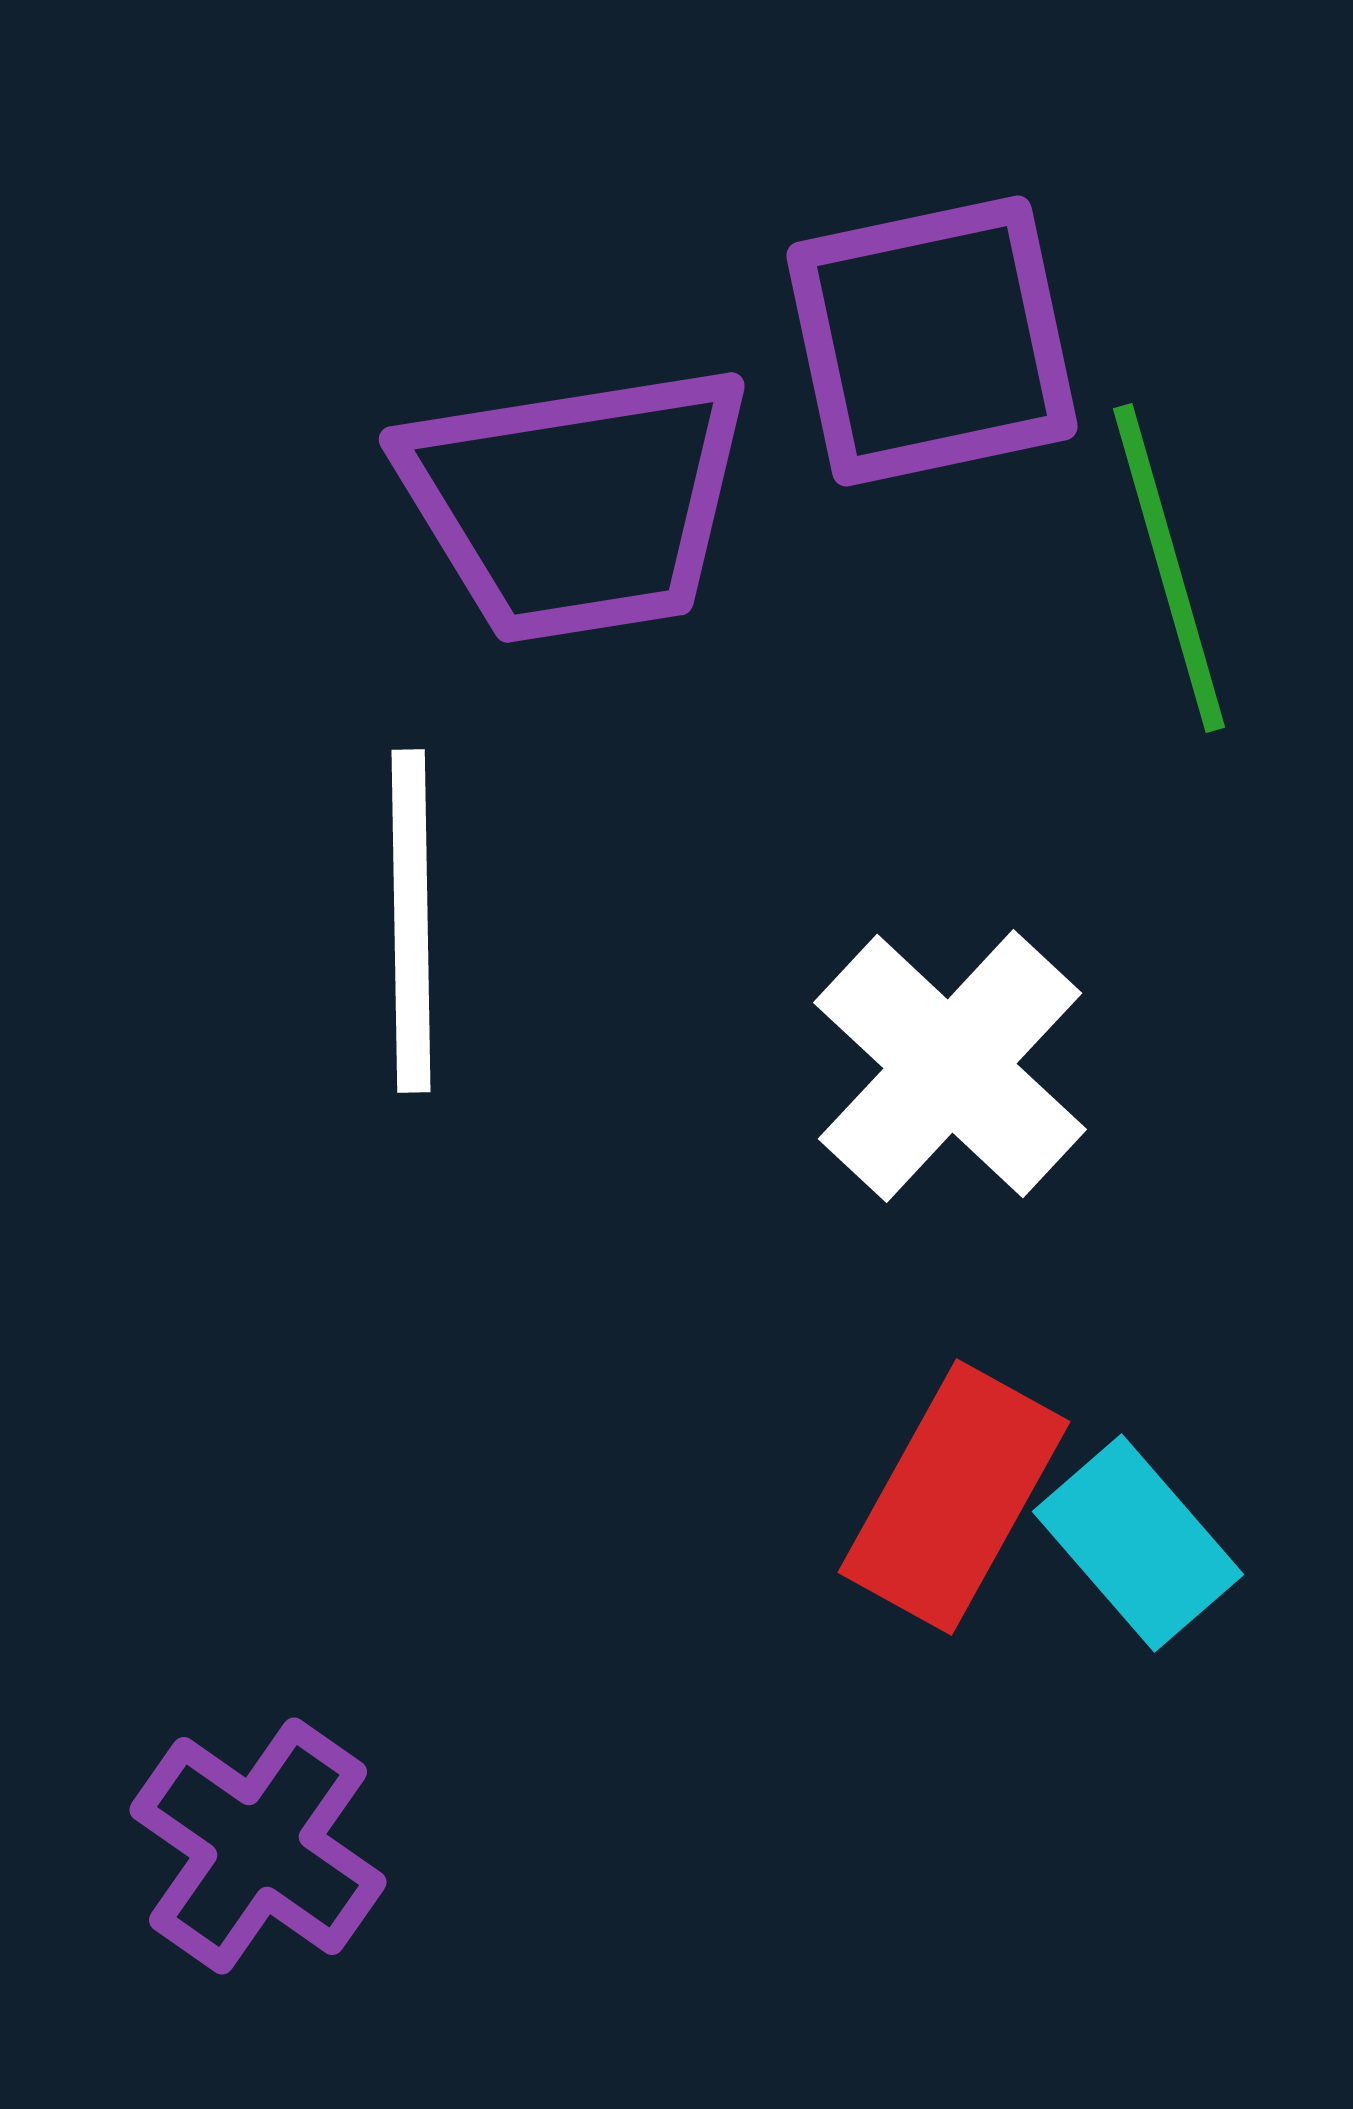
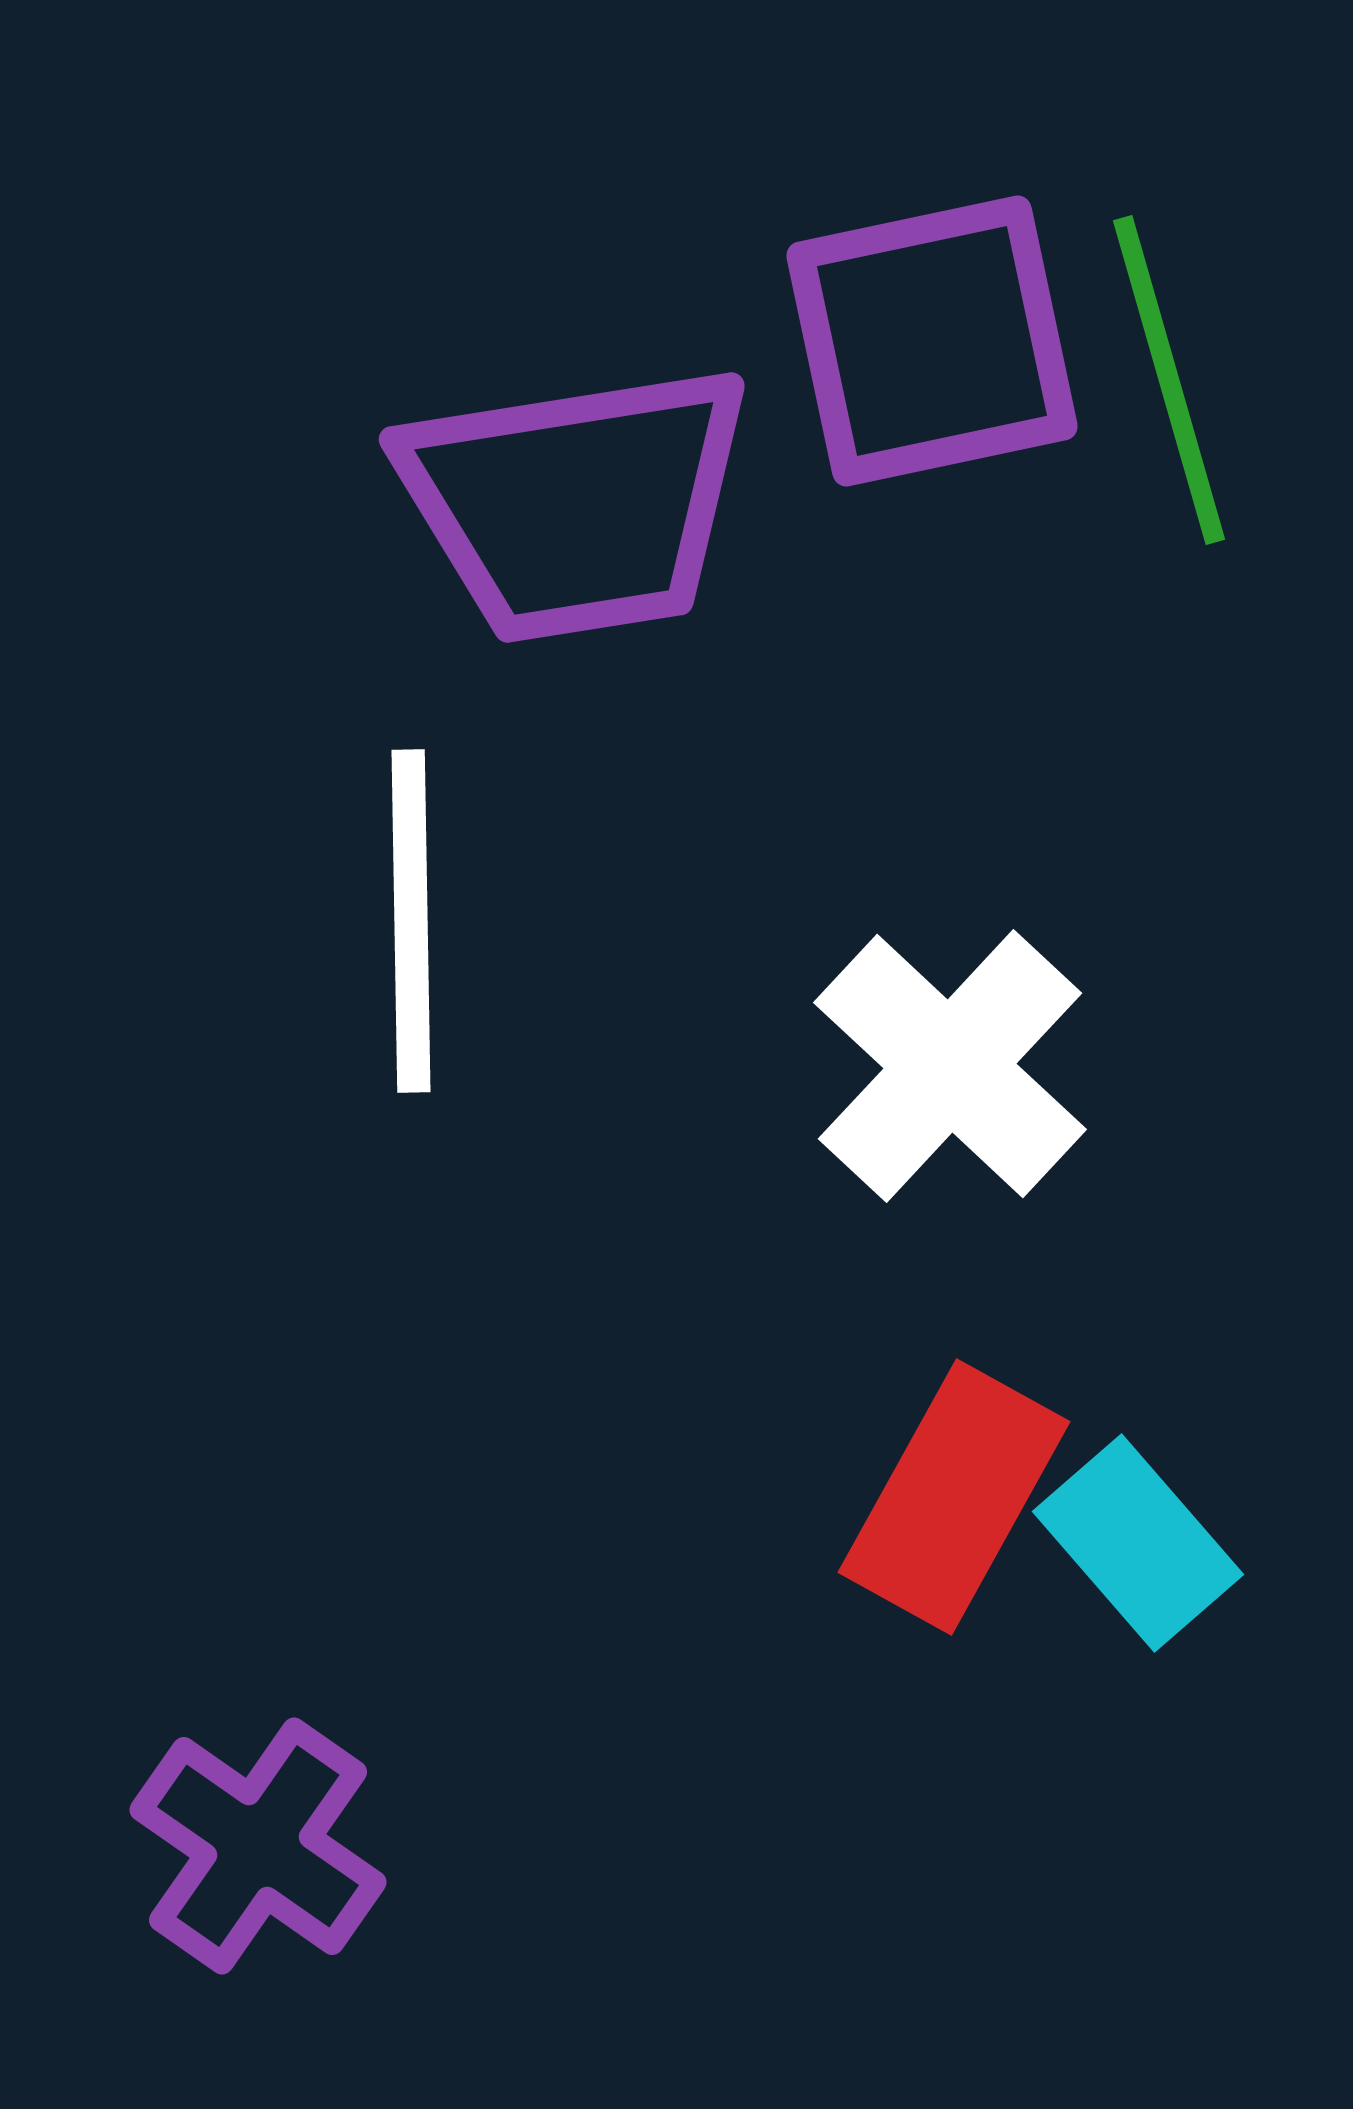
green line: moved 188 px up
